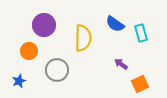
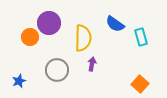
purple circle: moved 5 px right, 2 px up
cyan rectangle: moved 4 px down
orange circle: moved 1 px right, 14 px up
purple arrow: moved 29 px left; rotated 64 degrees clockwise
orange square: rotated 24 degrees counterclockwise
